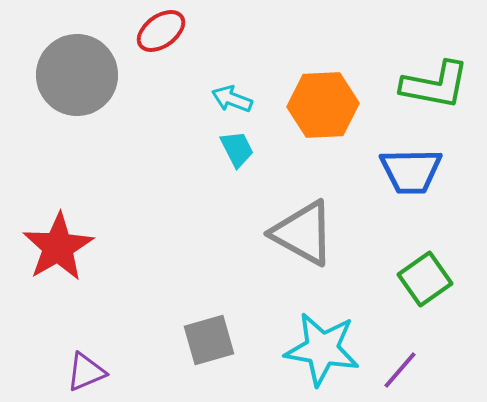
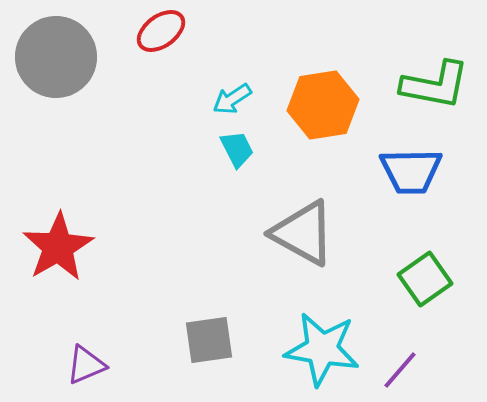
gray circle: moved 21 px left, 18 px up
cyan arrow: rotated 54 degrees counterclockwise
orange hexagon: rotated 6 degrees counterclockwise
gray square: rotated 8 degrees clockwise
purple triangle: moved 7 px up
